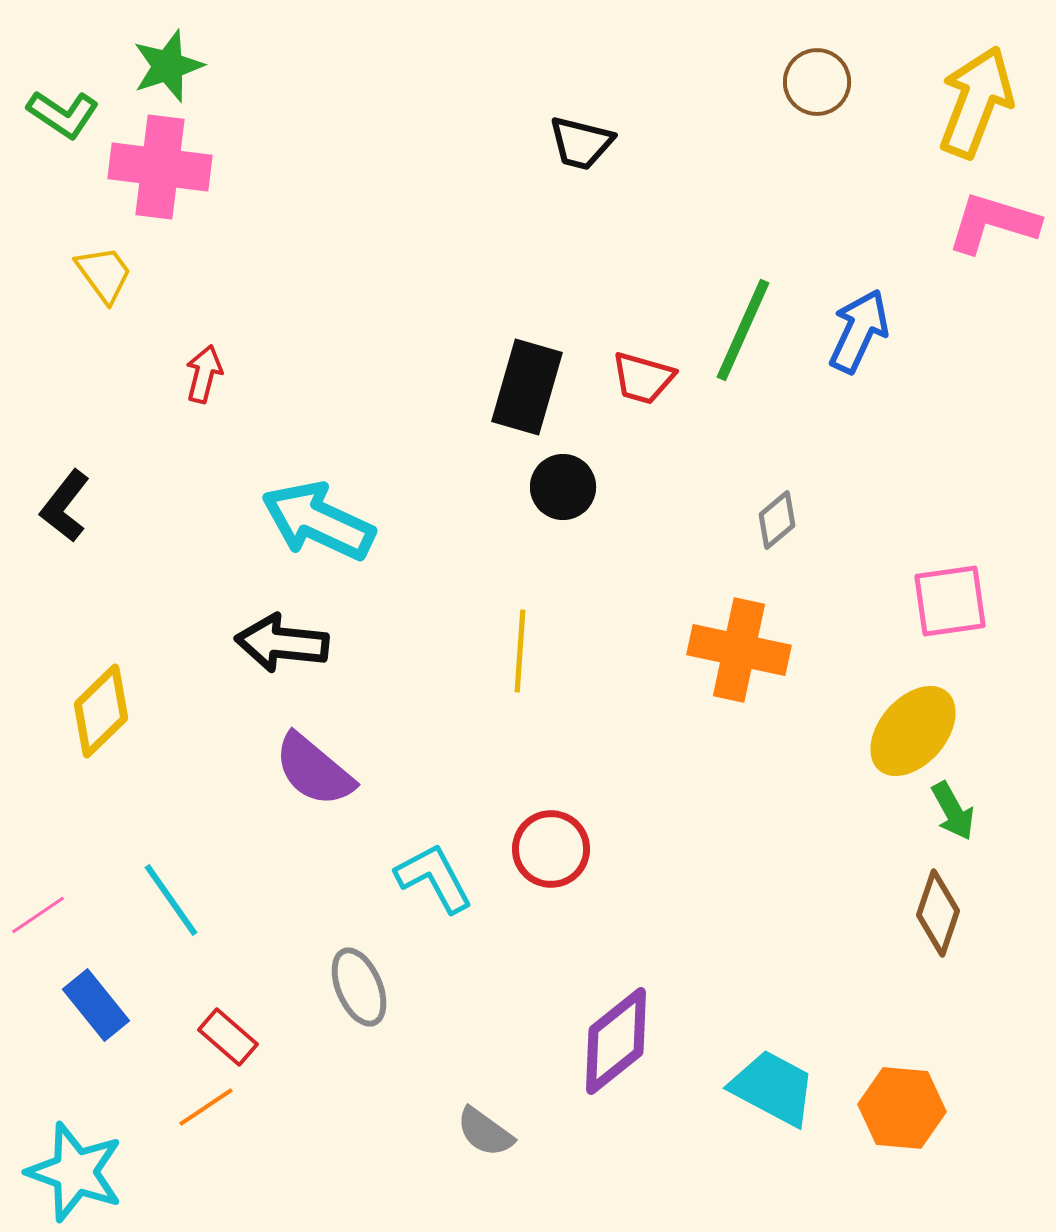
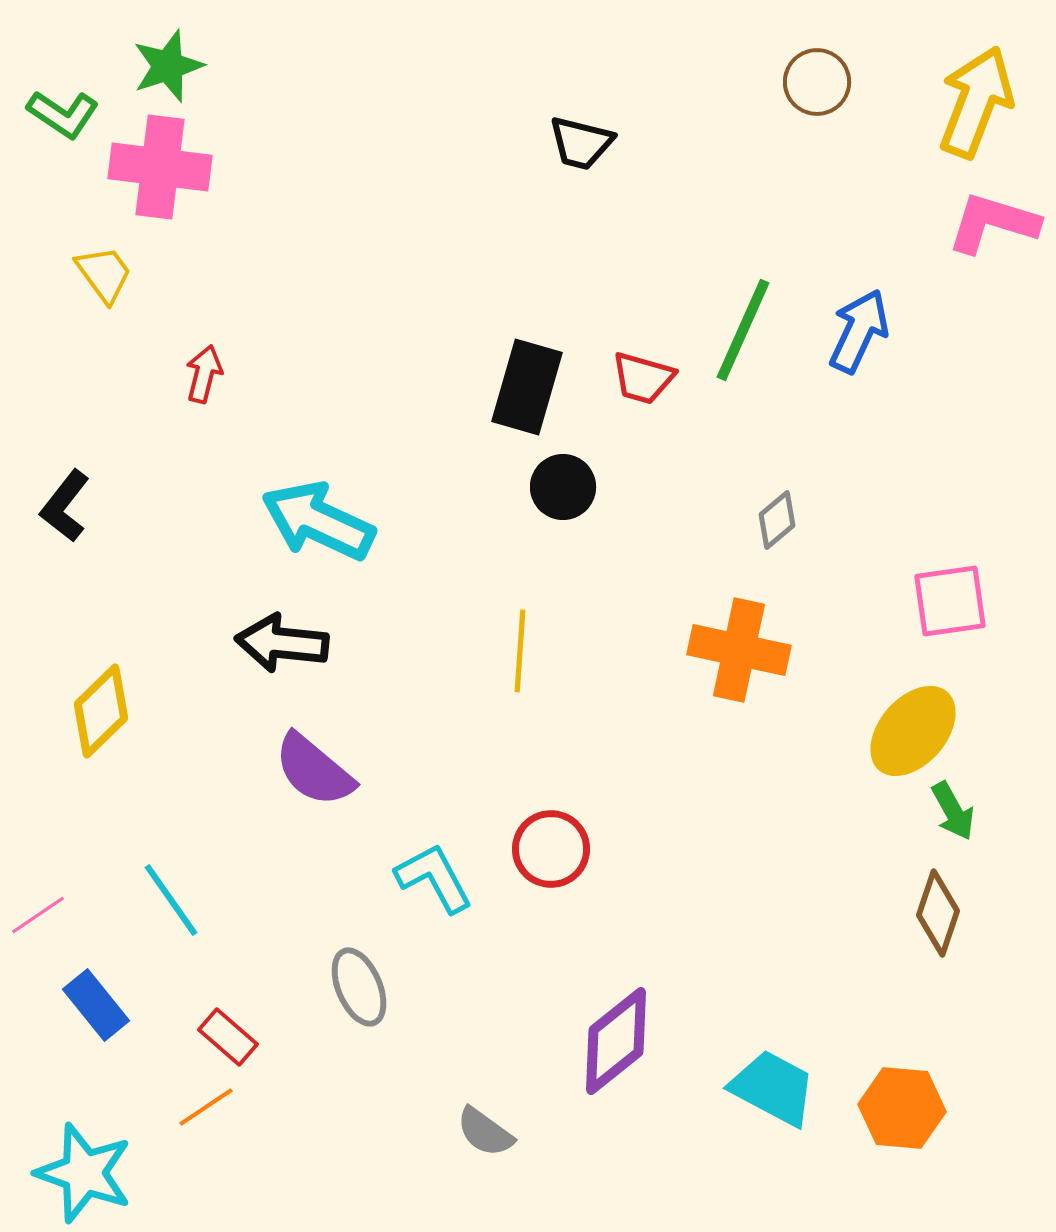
cyan star: moved 9 px right, 1 px down
